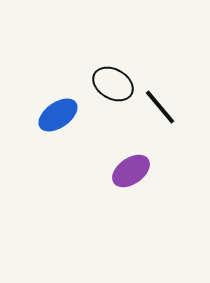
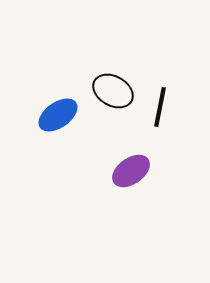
black ellipse: moved 7 px down
black line: rotated 51 degrees clockwise
